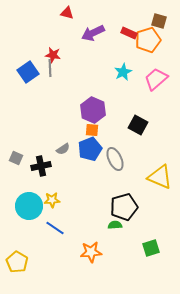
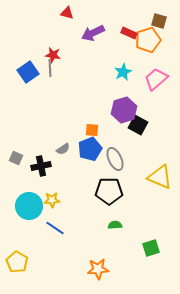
purple hexagon: moved 31 px right; rotated 20 degrees clockwise
black pentagon: moved 15 px left, 16 px up; rotated 16 degrees clockwise
orange star: moved 7 px right, 17 px down
